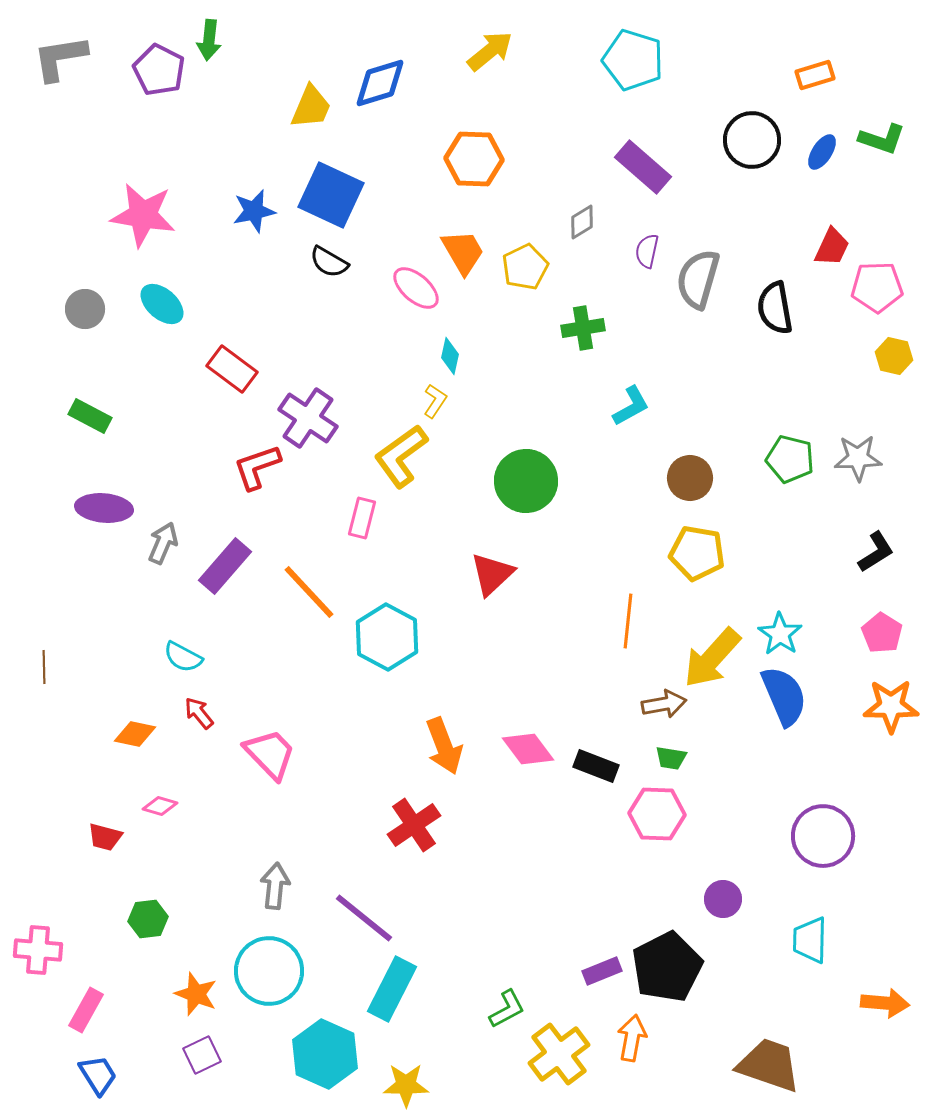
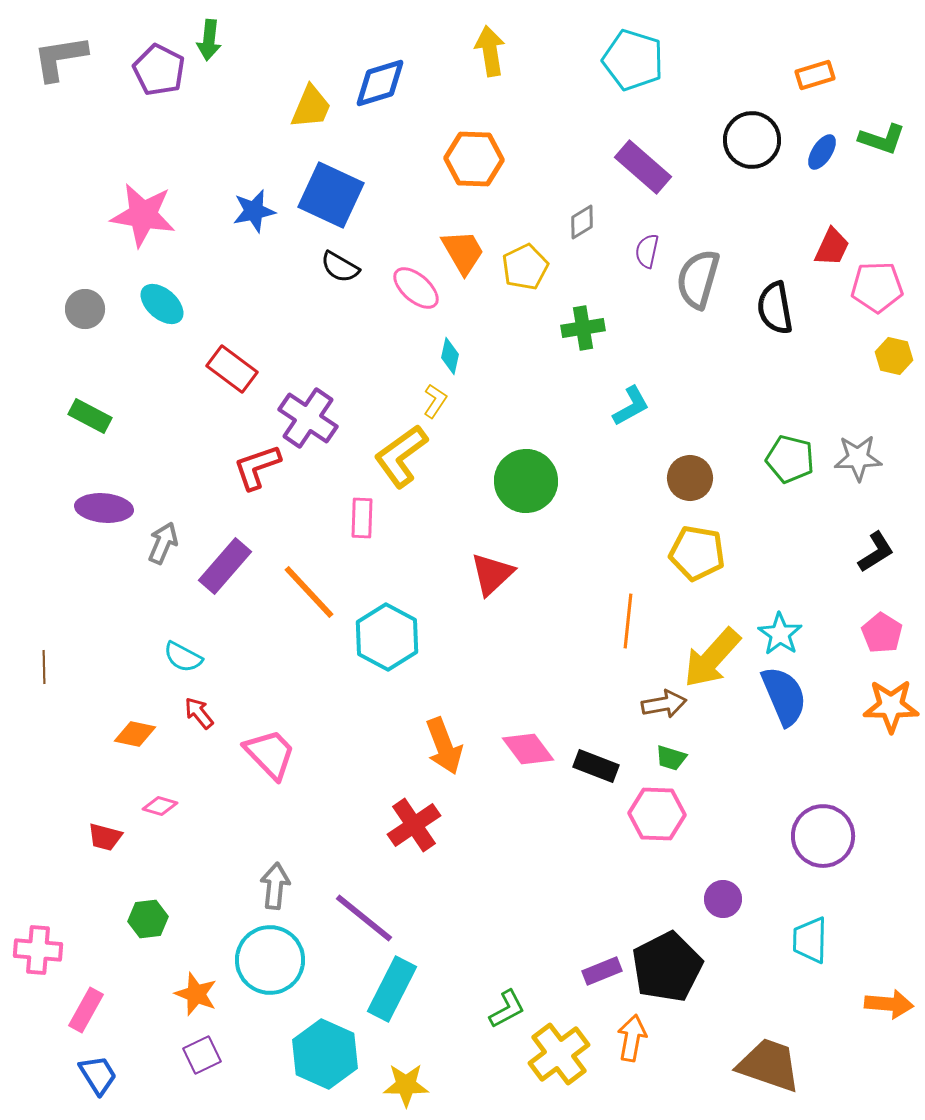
yellow arrow at (490, 51): rotated 60 degrees counterclockwise
black semicircle at (329, 262): moved 11 px right, 5 px down
pink rectangle at (362, 518): rotated 12 degrees counterclockwise
green trapezoid at (671, 758): rotated 8 degrees clockwise
cyan circle at (269, 971): moved 1 px right, 11 px up
orange arrow at (885, 1003): moved 4 px right, 1 px down
